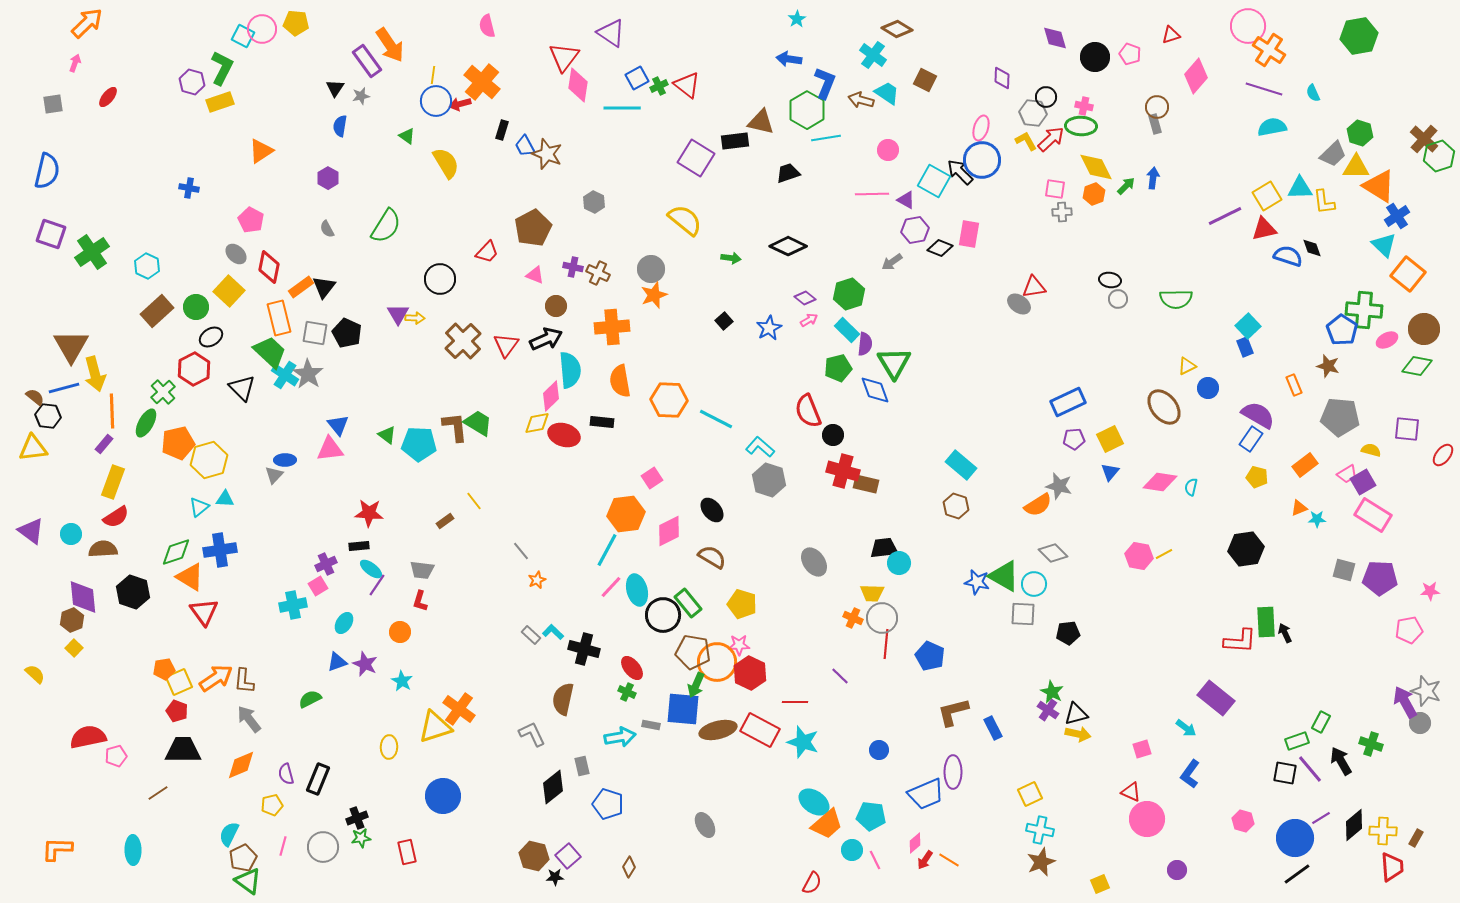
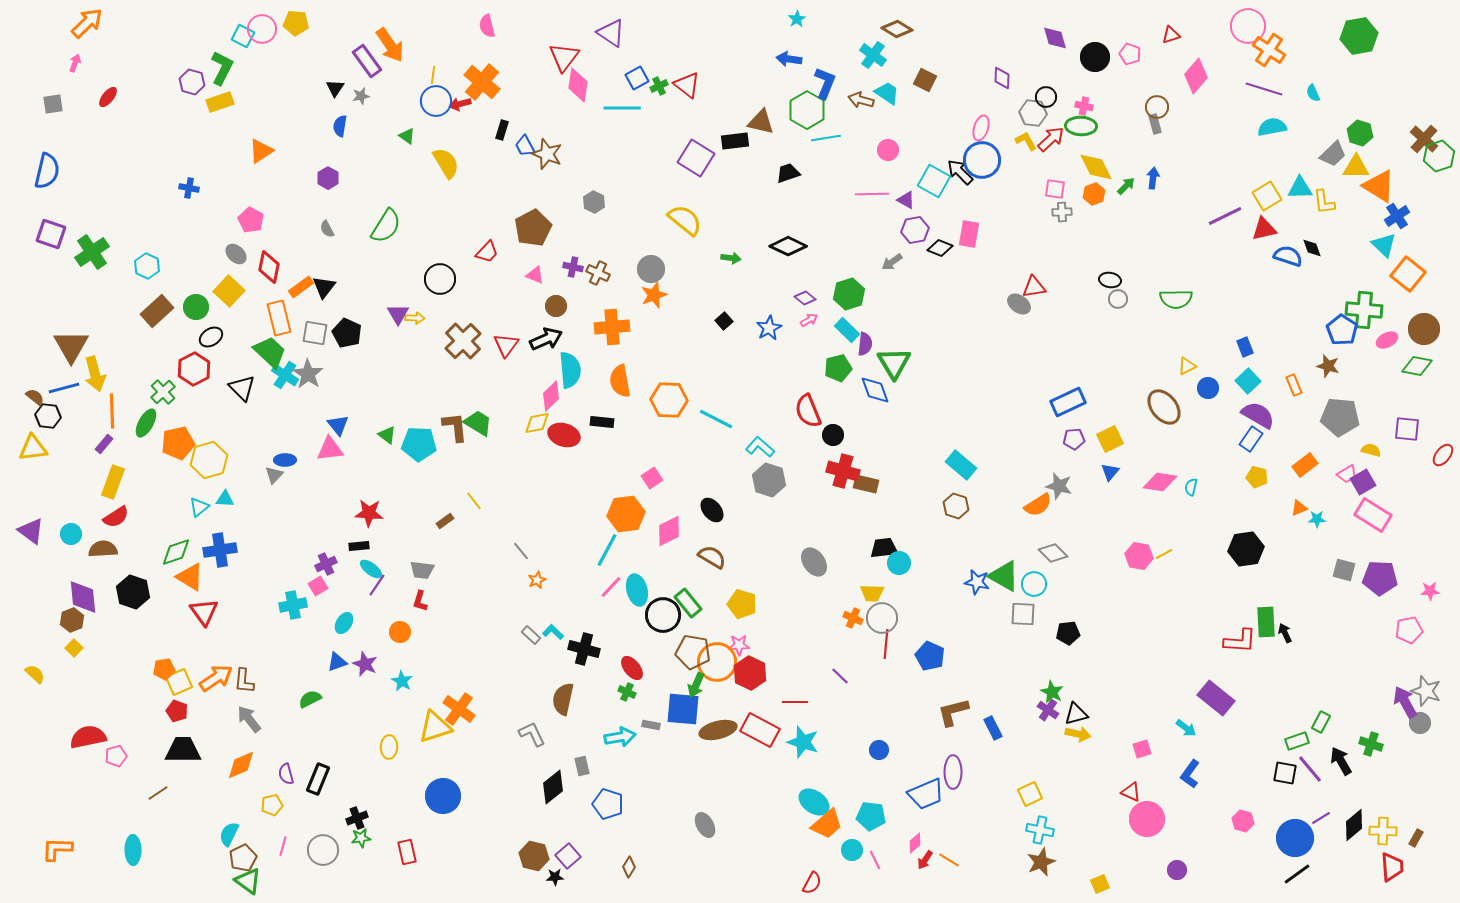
cyan square at (1248, 326): moved 55 px down
gray circle at (323, 847): moved 3 px down
